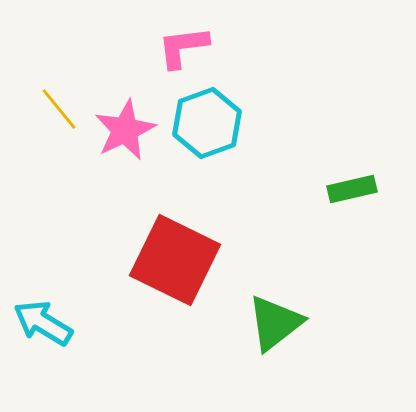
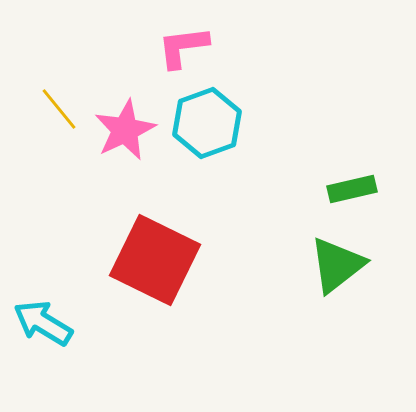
red square: moved 20 px left
green triangle: moved 62 px right, 58 px up
